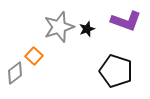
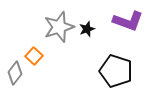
purple L-shape: moved 2 px right
gray diamond: rotated 15 degrees counterclockwise
